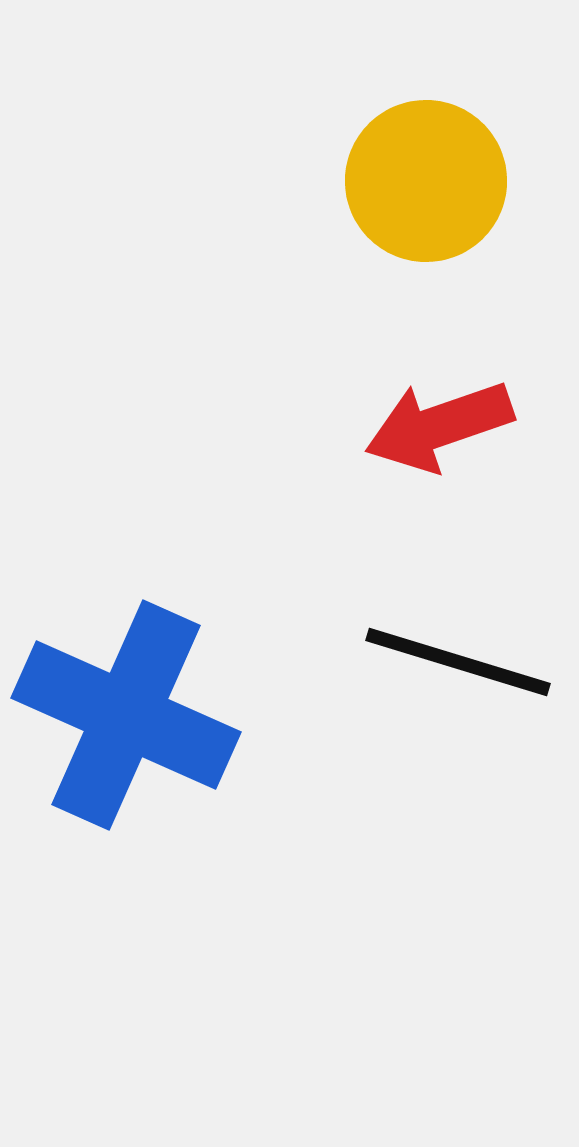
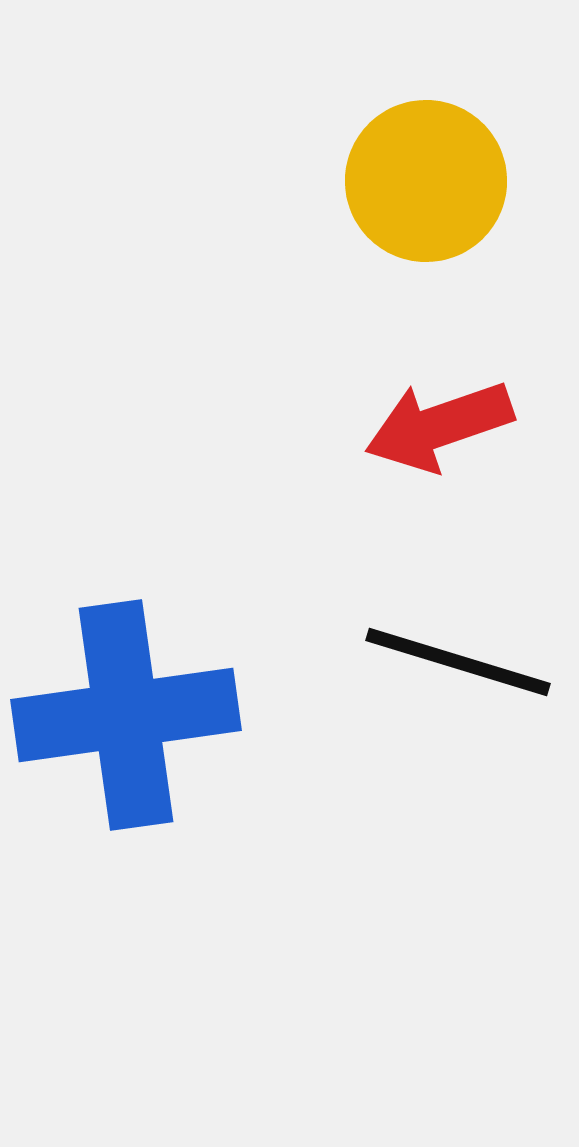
blue cross: rotated 32 degrees counterclockwise
